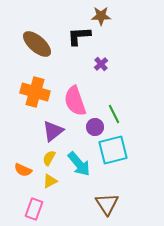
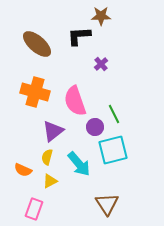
yellow semicircle: moved 2 px left, 1 px up; rotated 14 degrees counterclockwise
